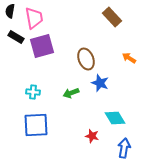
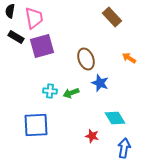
cyan cross: moved 17 px right, 1 px up
